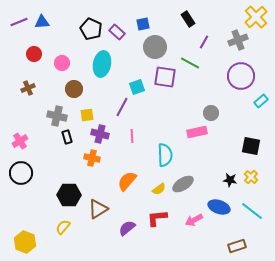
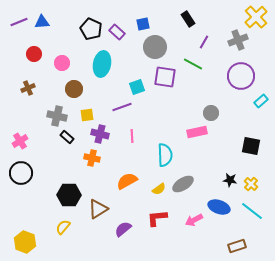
green line at (190, 63): moved 3 px right, 1 px down
purple line at (122, 107): rotated 42 degrees clockwise
black rectangle at (67, 137): rotated 32 degrees counterclockwise
yellow cross at (251, 177): moved 7 px down
orange semicircle at (127, 181): rotated 20 degrees clockwise
purple semicircle at (127, 228): moved 4 px left, 1 px down
